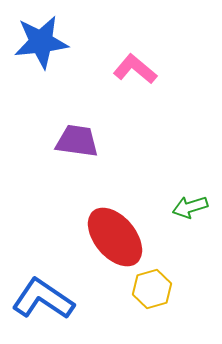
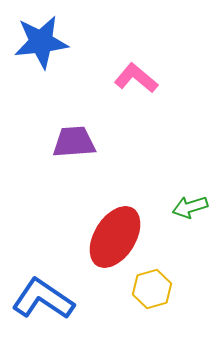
pink L-shape: moved 1 px right, 9 px down
purple trapezoid: moved 3 px left, 1 px down; rotated 12 degrees counterclockwise
red ellipse: rotated 72 degrees clockwise
